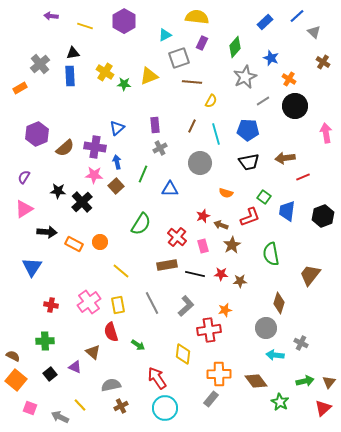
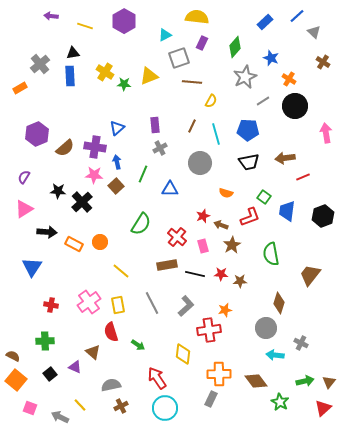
gray rectangle at (211, 399): rotated 14 degrees counterclockwise
